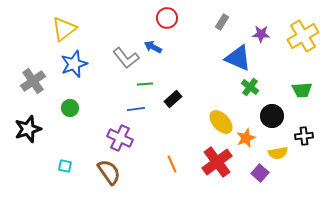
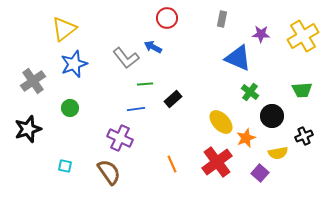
gray rectangle: moved 3 px up; rotated 21 degrees counterclockwise
green cross: moved 5 px down
black cross: rotated 18 degrees counterclockwise
